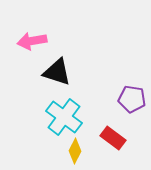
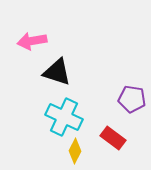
cyan cross: rotated 12 degrees counterclockwise
